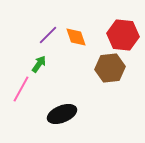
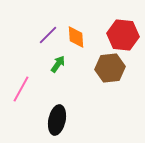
orange diamond: rotated 15 degrees clockwise
green arrow: moved 19 px right
black ellipse: moved 5 px left, 6 px down; rotated 56 degrees counterclockwise
